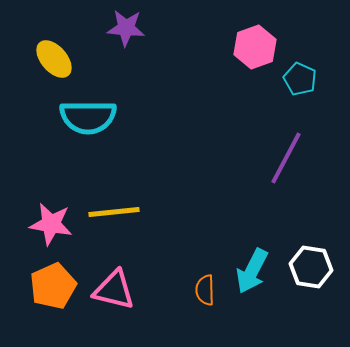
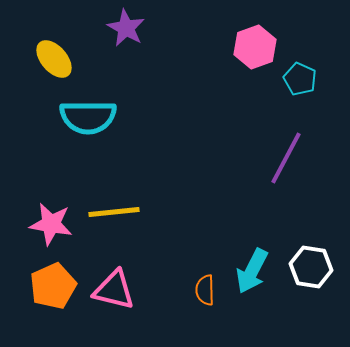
purple star: rotated 24 degrees clockwise
